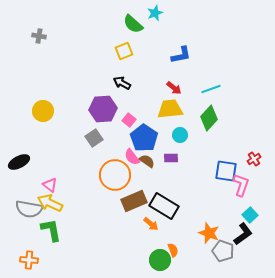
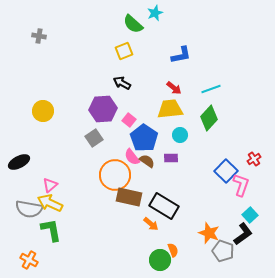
blue square: rotated 35 degrees clockwise
pink triangle: rotated 42 degrees clockwise
brown rectangle: moved 5 px left, 4 px up; rotated 35 degrees clockwise
orange cross: rotated 24 degrees clockwise
